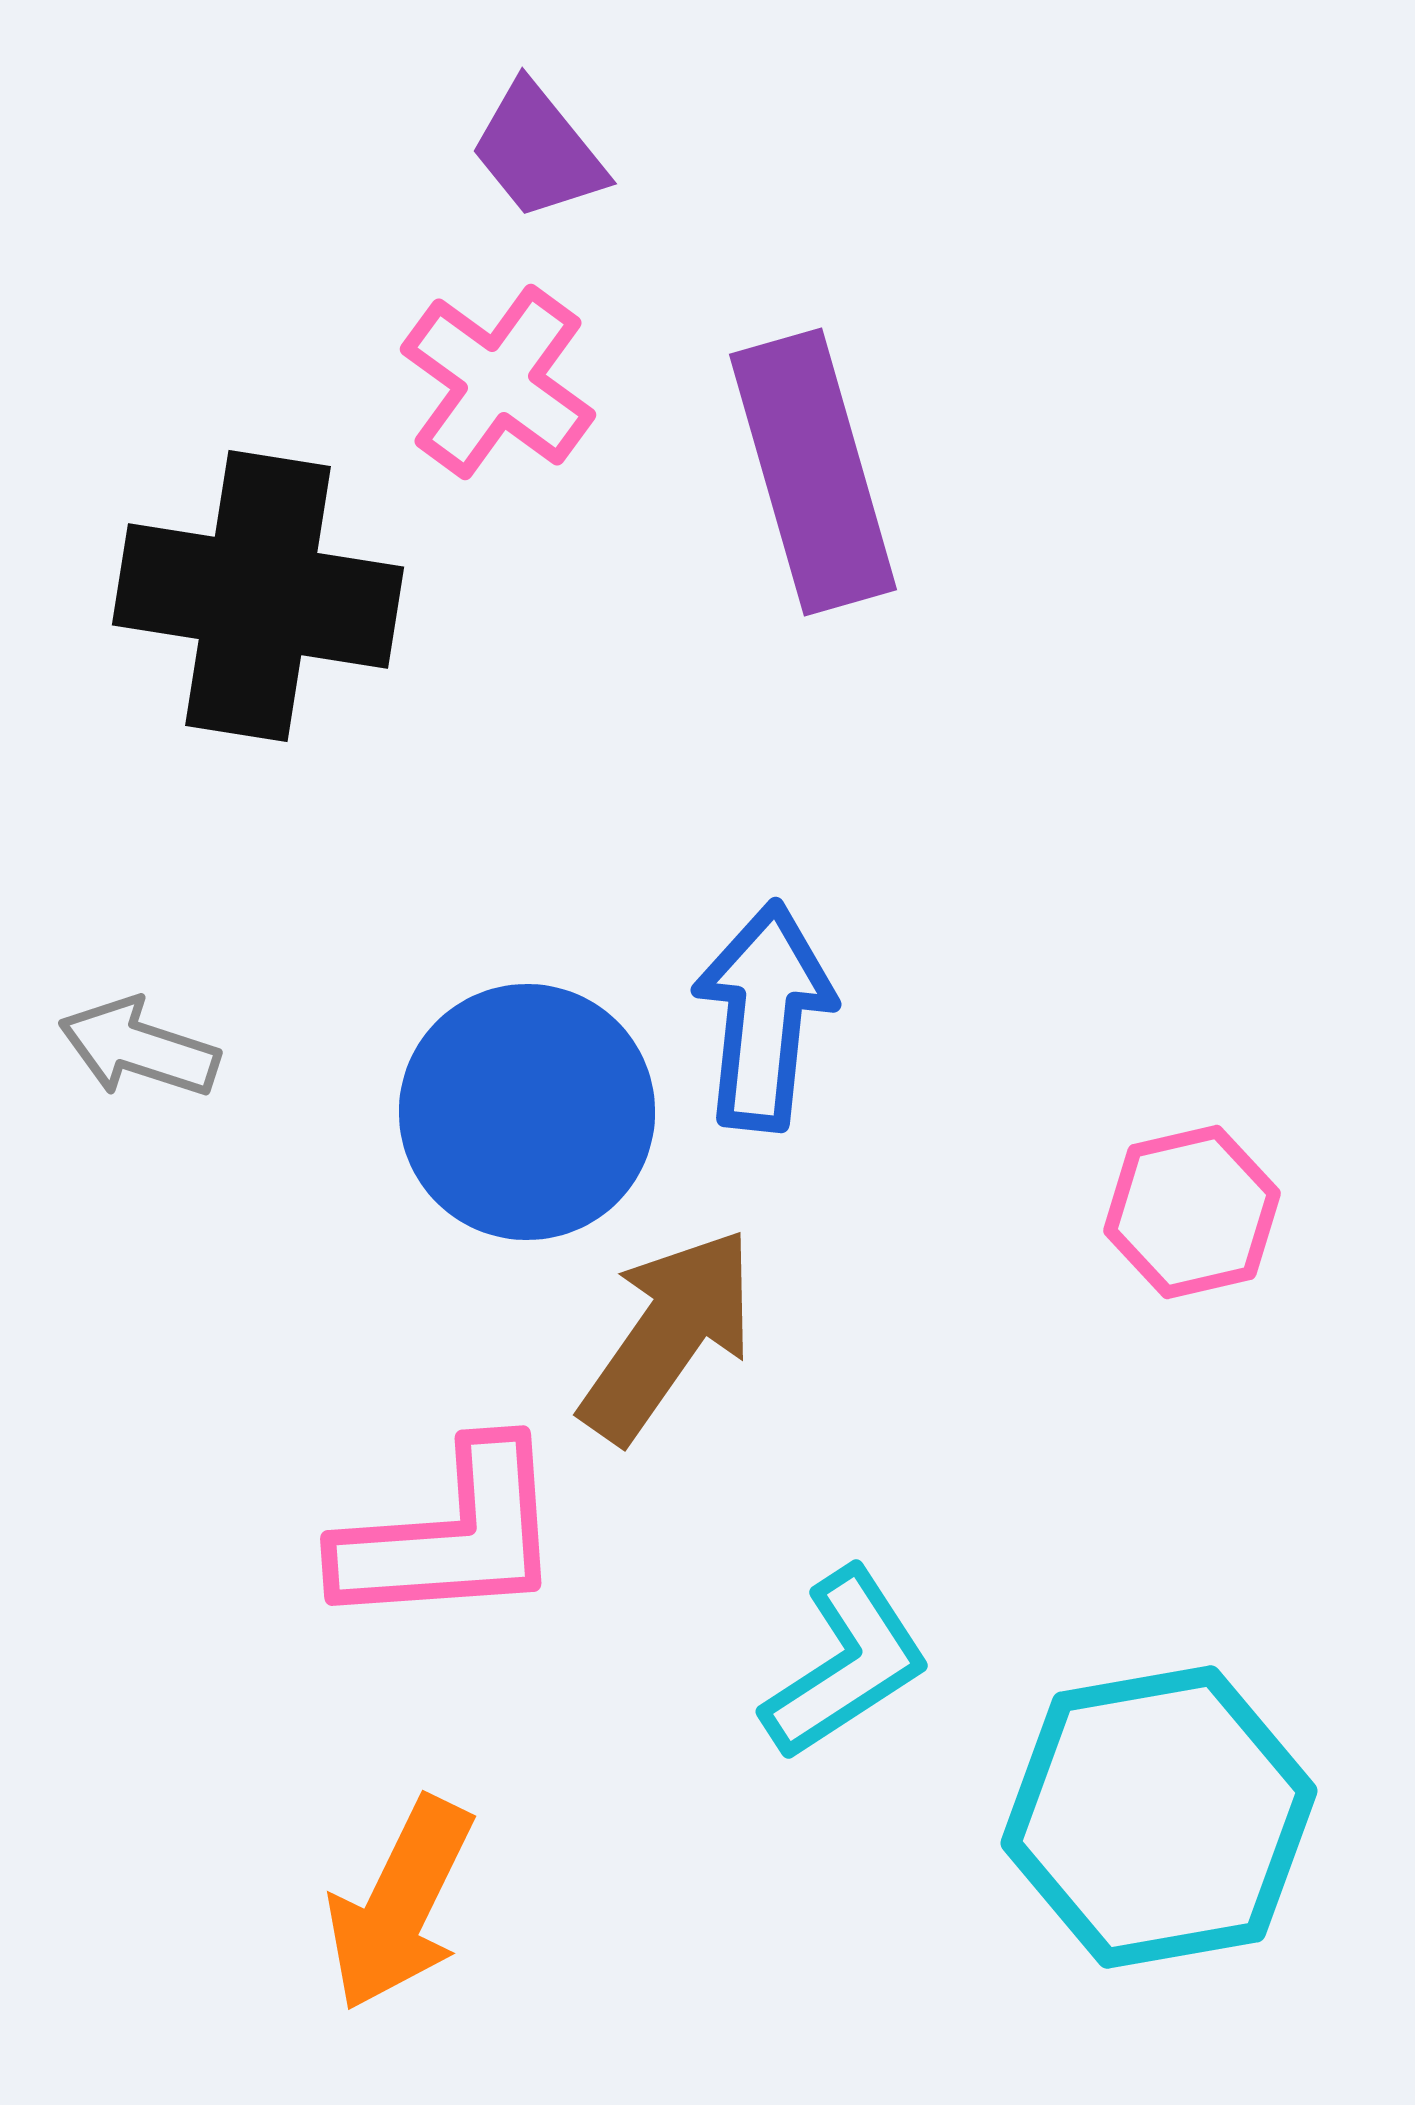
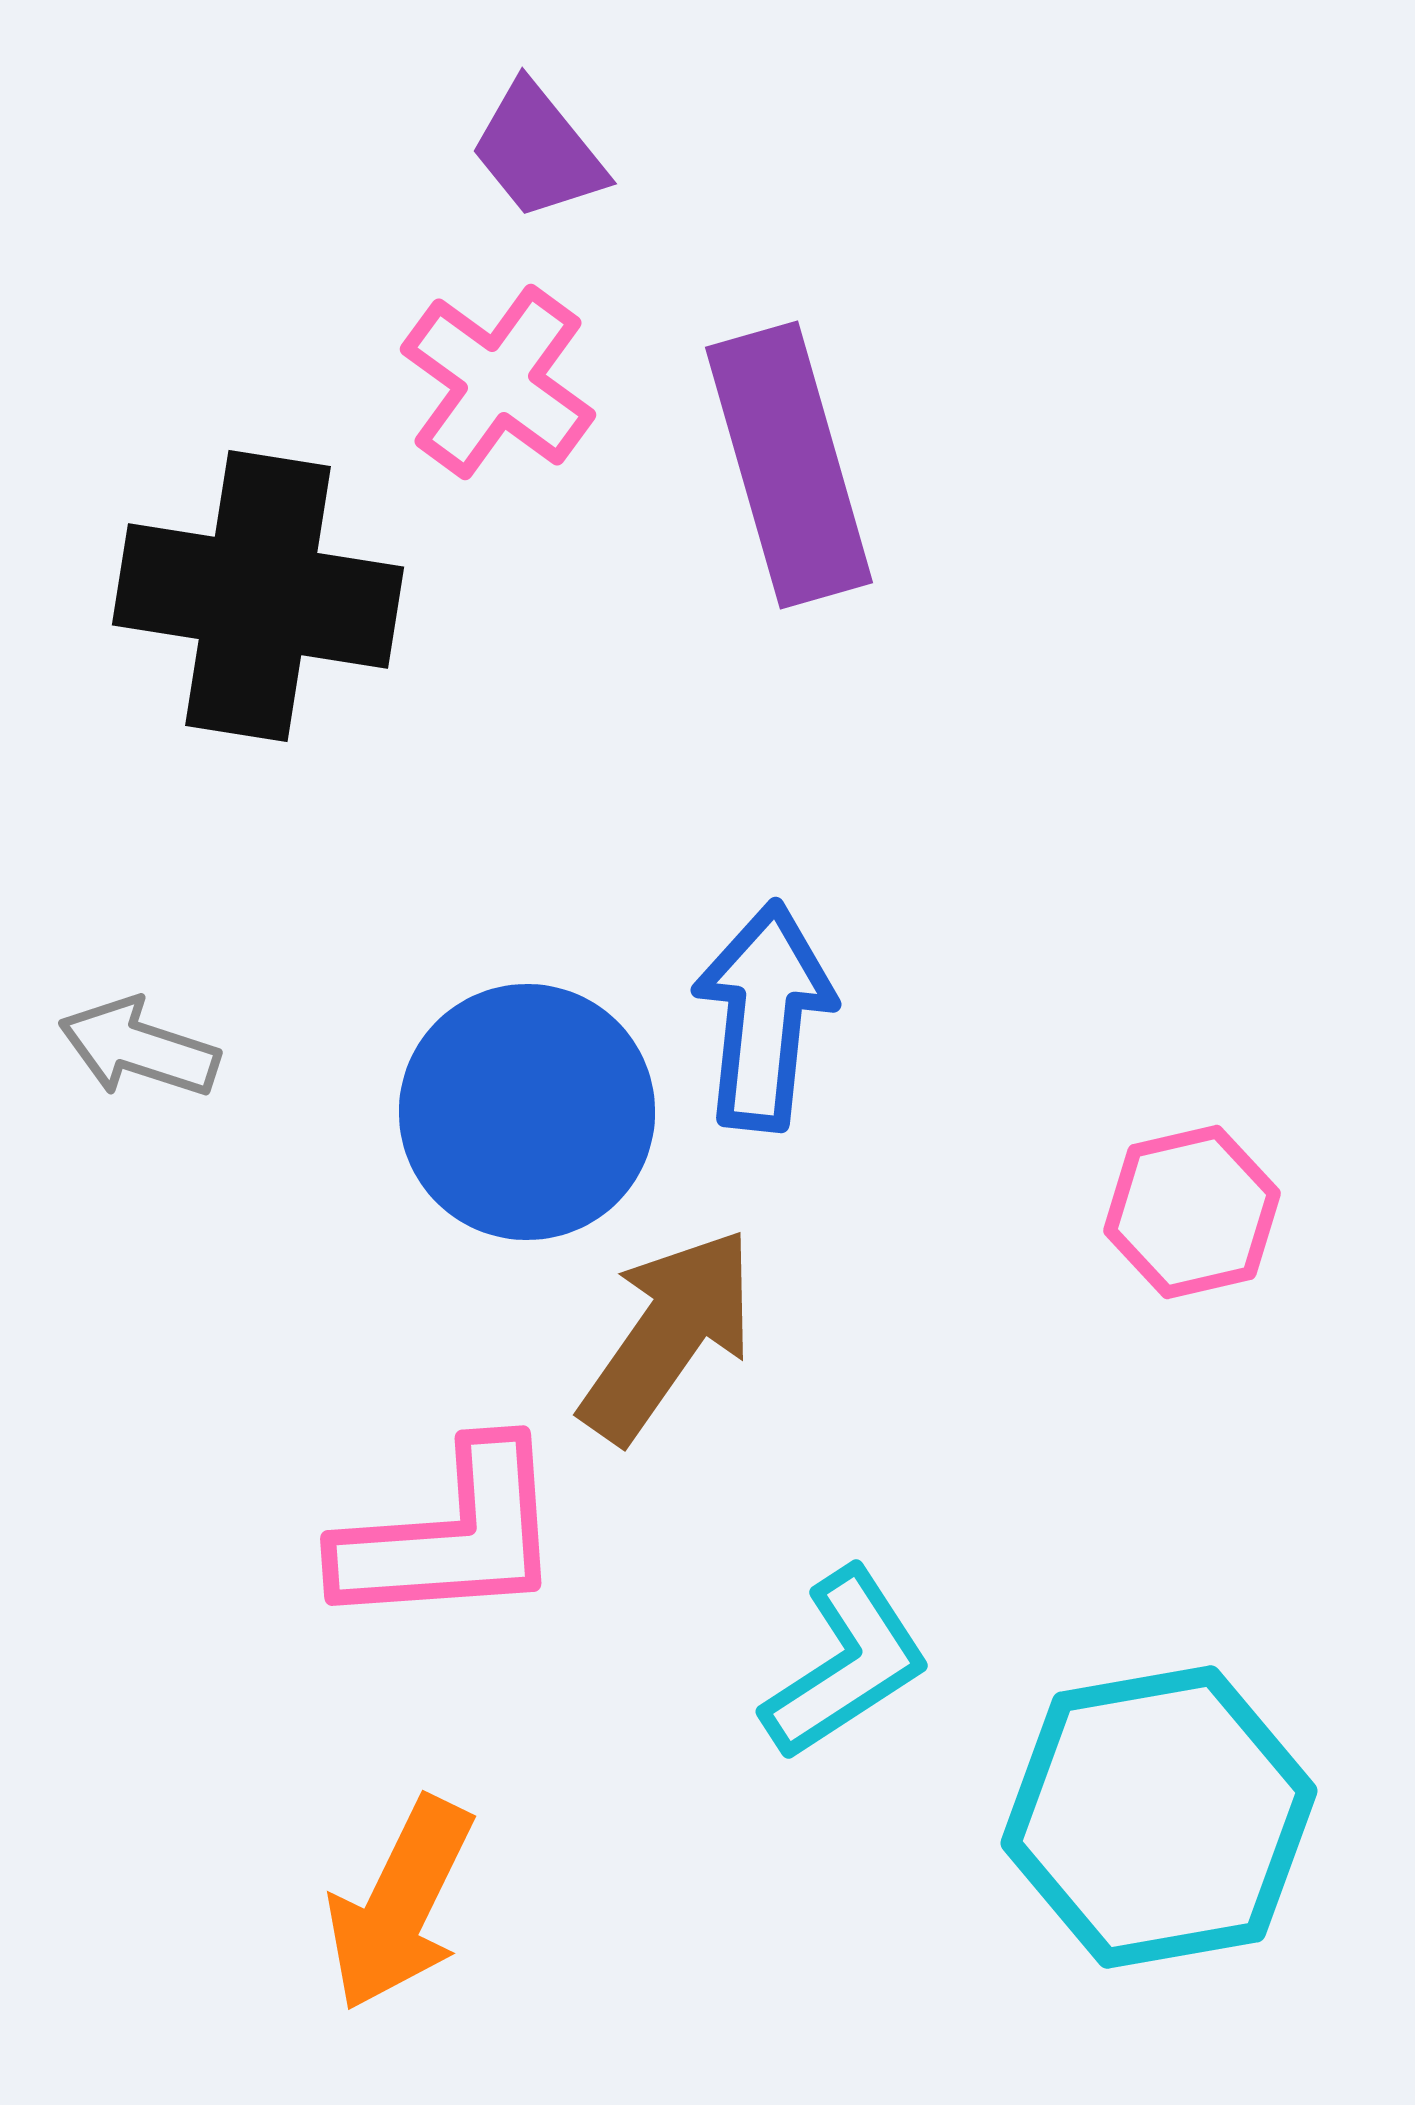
purple rectangle: moved 24 px left, 7 px up
